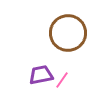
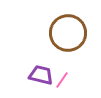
purple trapezoid: rotated 25 degrees clockwise
